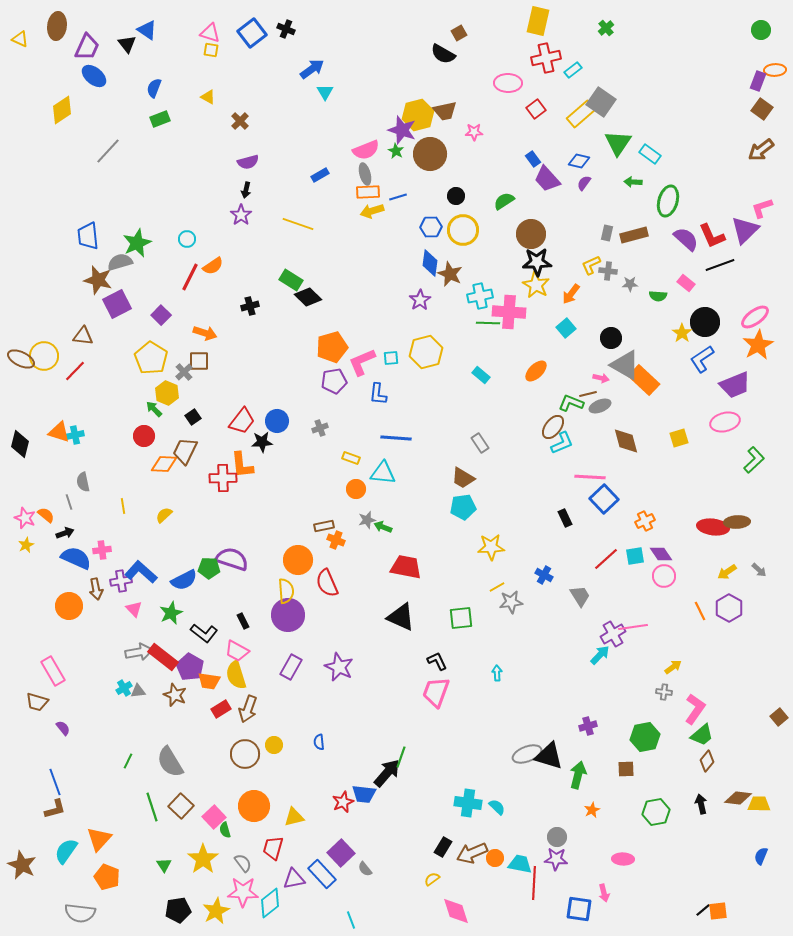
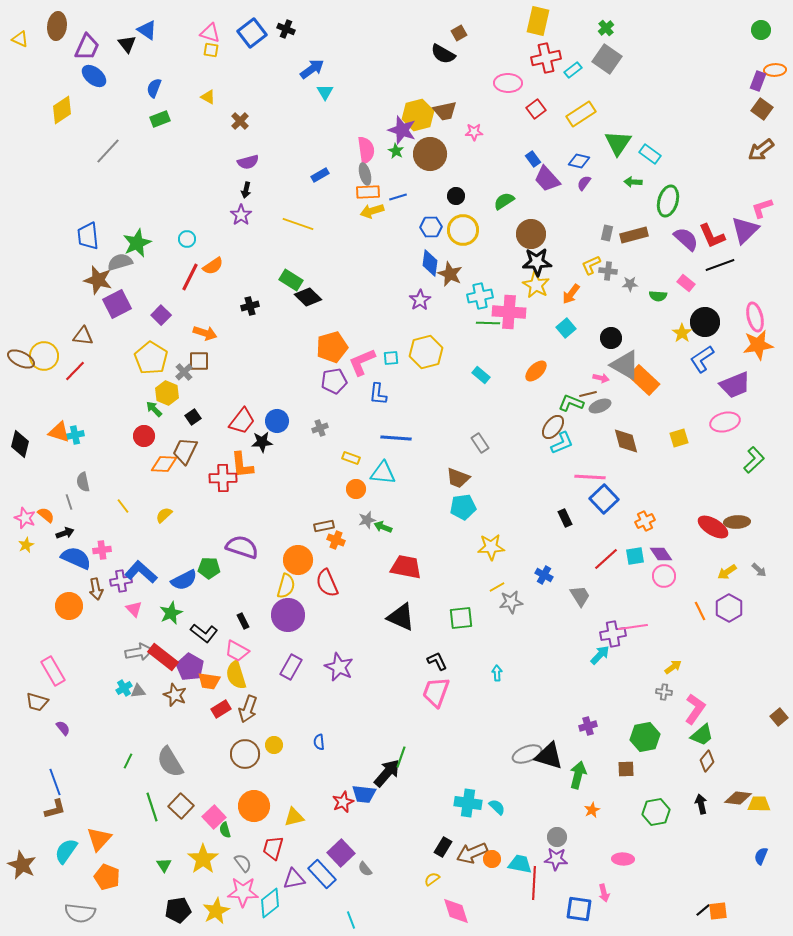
gray square at (601, 102): moved 6 px right, 43 px up
yellow rectangle at (581, 114): rotated 8 degrees clockwise
pink semicircle at (366, 150): rotated 76 degrees counterclockwise
pink ellipse at (755, 317): rotated 68 degrees counterclockwise
orange star at (758, 345): rotated 20 degrees clockwise
brown trapezoid at (463, 478): moved 5 px left; rotated 10 degrees counterclockwise
yellow line at (123, 506): rotated 28 degrees counterclockwise
red ellipse at (713, 527): rotated 24 degrees clockwise
purple semicircle at (232, 559): moved 10 px right, 12 px up
yellow semicircle at (286, 591): moved 5 px up; rotated 20 degrees clockwise
purple cross at (613, 634): rotated 20 degrees clockwise
orange circle at (495, 858): moved 3 px left, 1 px down
